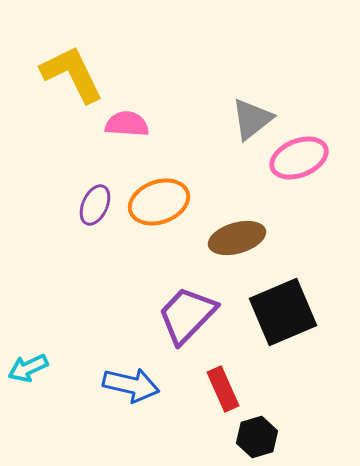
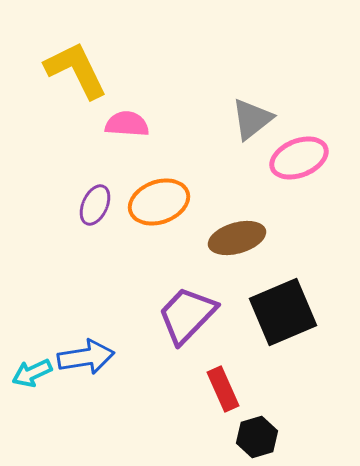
yellow L-shape: moved 4 px right, 4 px up
cyan arrow: moved 4 px right, 5 px down
blue arrow: moved 45 px left, 28 px up; rotated 22 degrees counterclockwise
